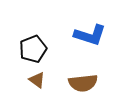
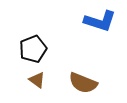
blue L-shape: moved 10 px right, 14 px up
brown semicircle: rotated 28 degrees clockwise
